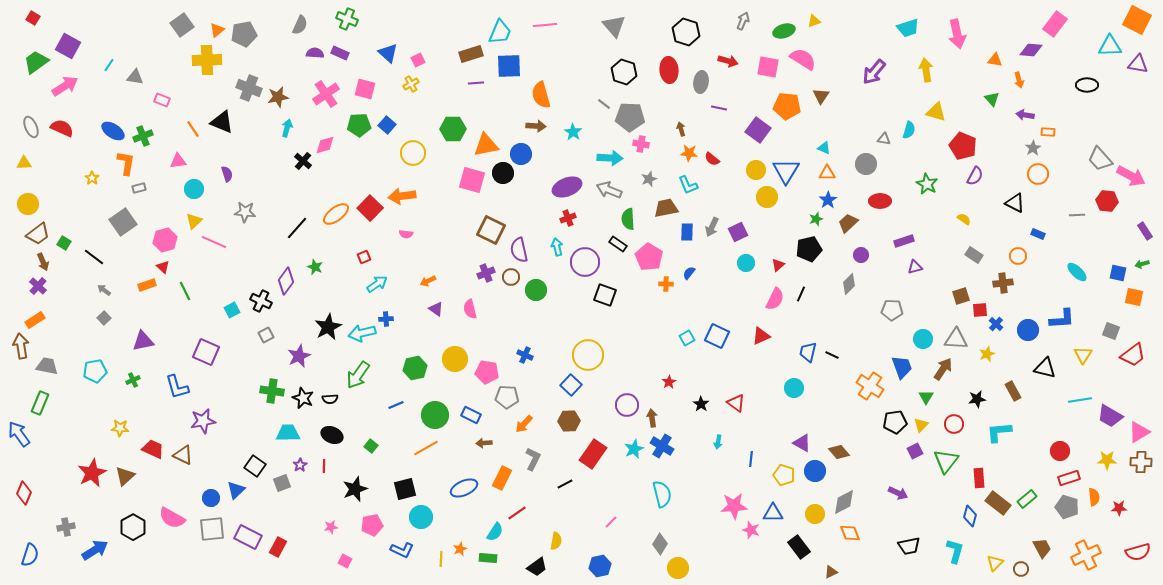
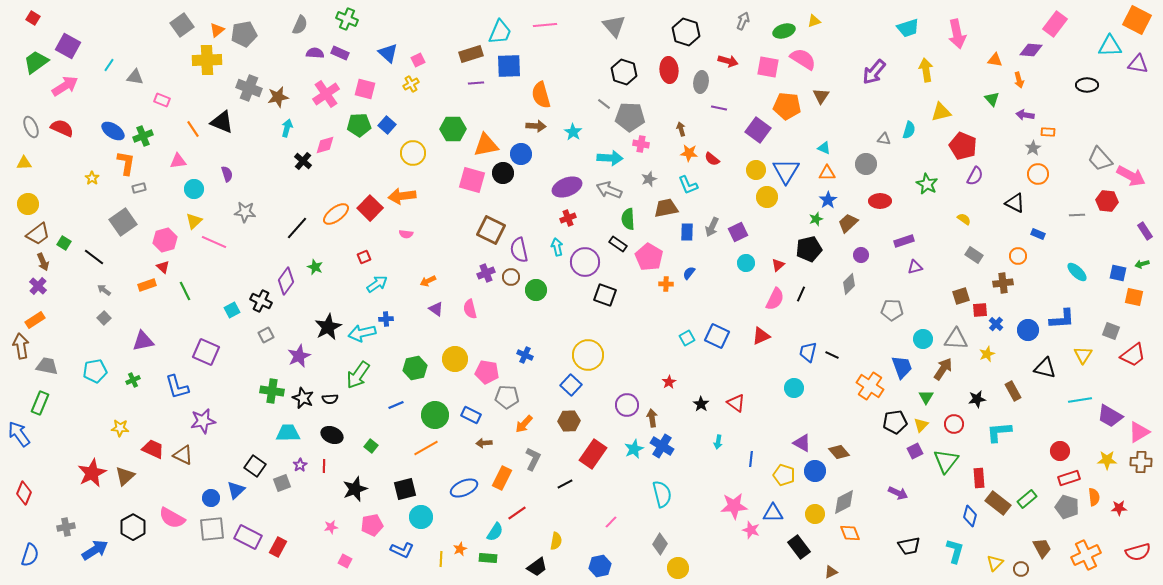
yellow triangle at (936, 112): moved 5 px right; rotated 30 degrees counterclockwise
